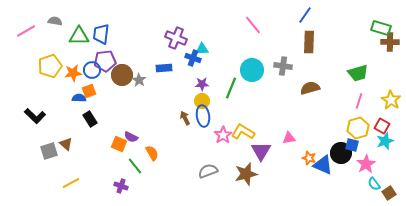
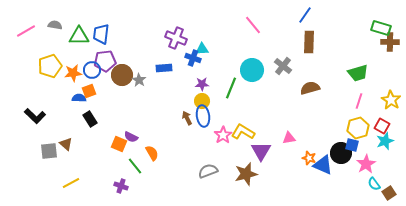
gray semicircle at (55, 21): moved 4 px down
gray cross at (283, 66): rotated 30 degrees clockwise
brown arrow at (185, 118): moved 2 px right
gray square at (49, 151): rotated 12 degrees clockwise
